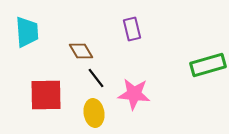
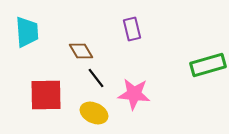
yellow ellipse: rotated 56 degrees counterclockwise
